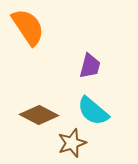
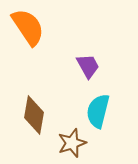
purple trapezoid: moved 2 px left; rotated 44 degrees counterclockwise
cyan semicircle: moved 5 px right; rotated 64 degrees clockwise
brown diamond: moved 5 px left; rotated 72 degrees clockwise
